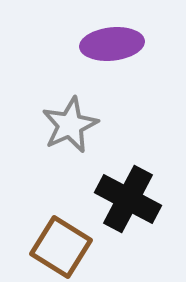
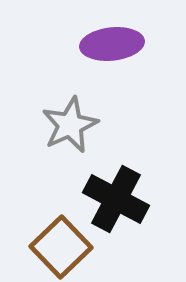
black cross: moved 12 px left
brown square: rotated 14 degrees clockwise
